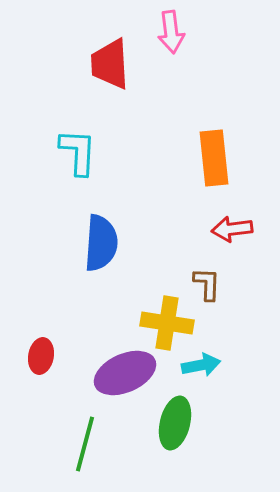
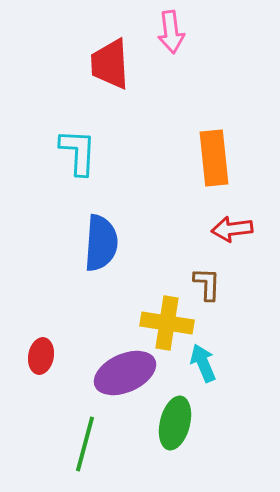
cyan arrow: moved 2 px right, 2 px up; rotated 102 degrees counterclockwise
